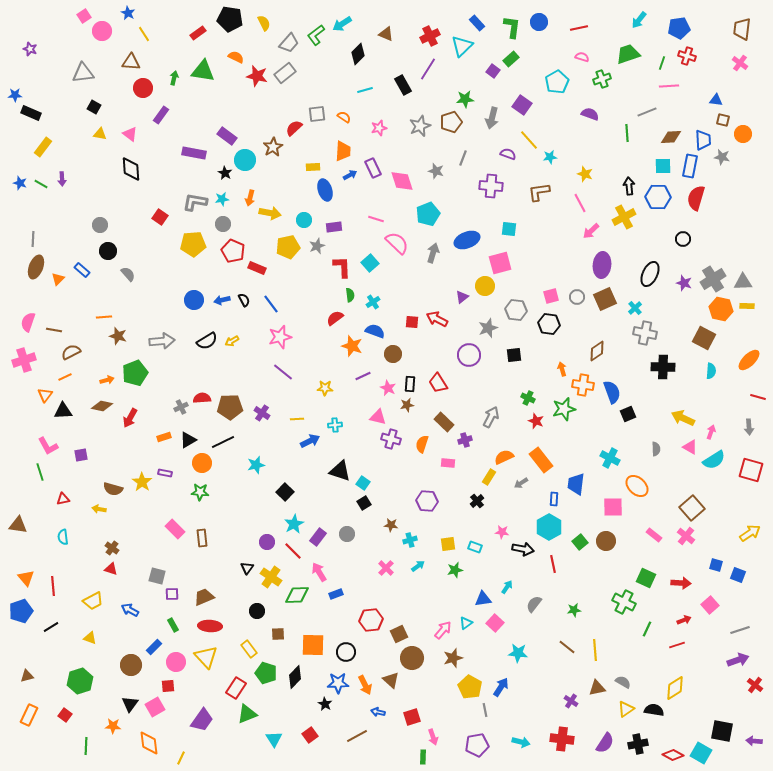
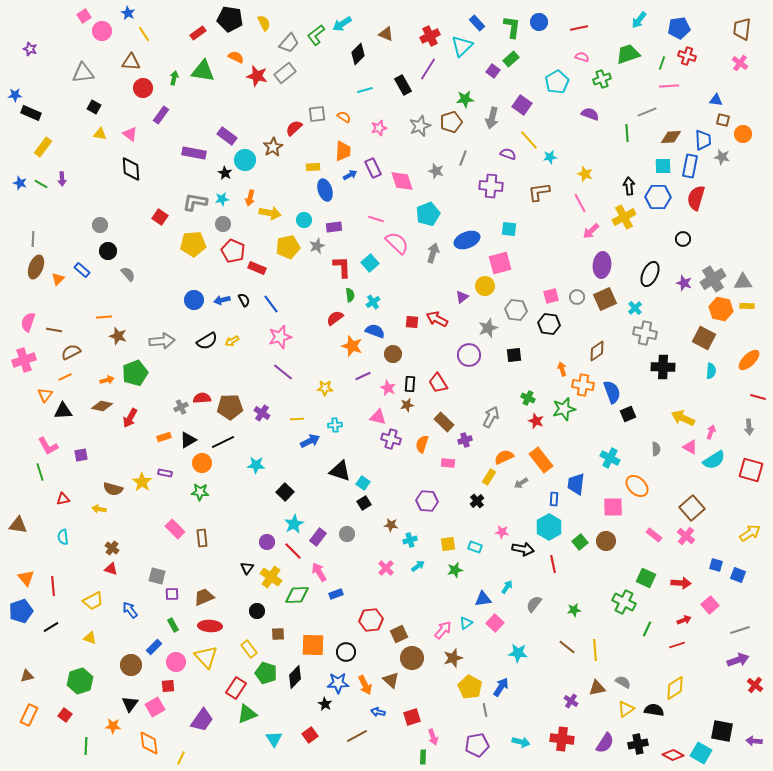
cyan star at (256, 465): rotated 18 degrees clockwise
blue arrow at (130, 610): rotated 24 degrees clockwise
